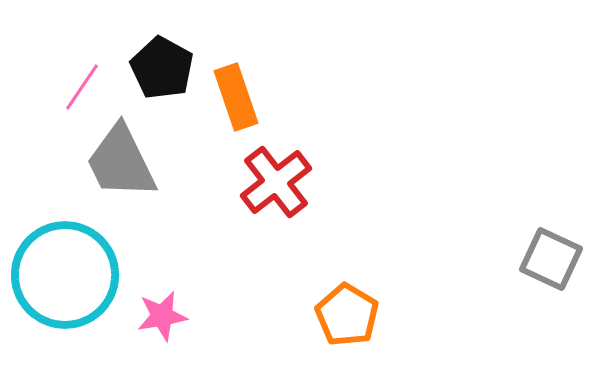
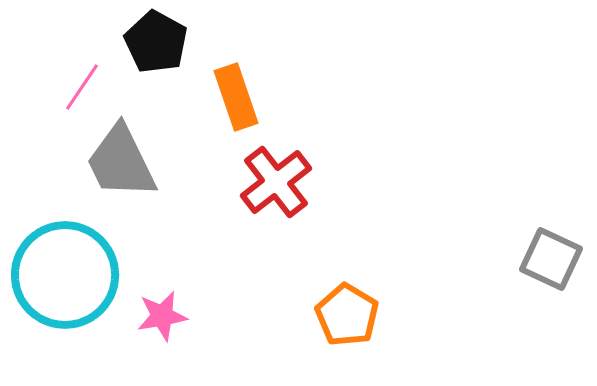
black pentagon: moved 6 px left, 26 px up
